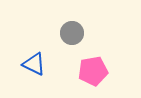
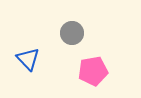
blue triangle: moved 6 px left, 5 px up; rotated 20 degrees clockwise
